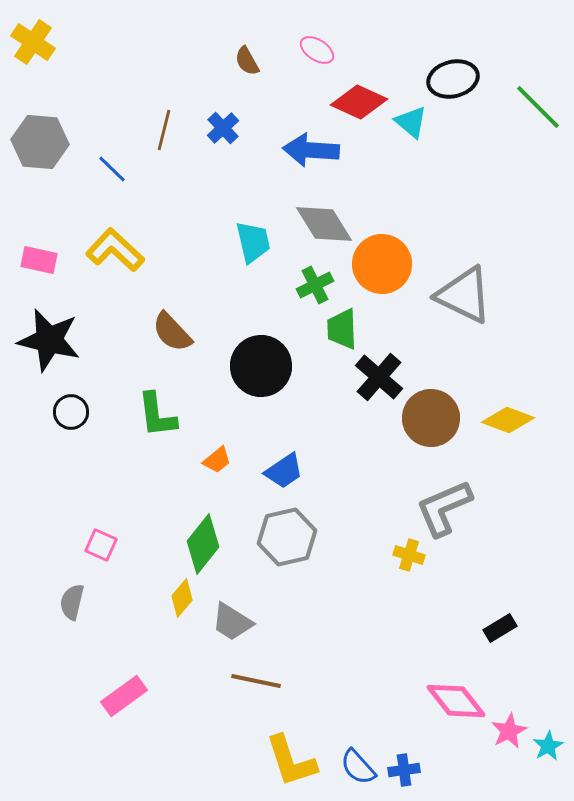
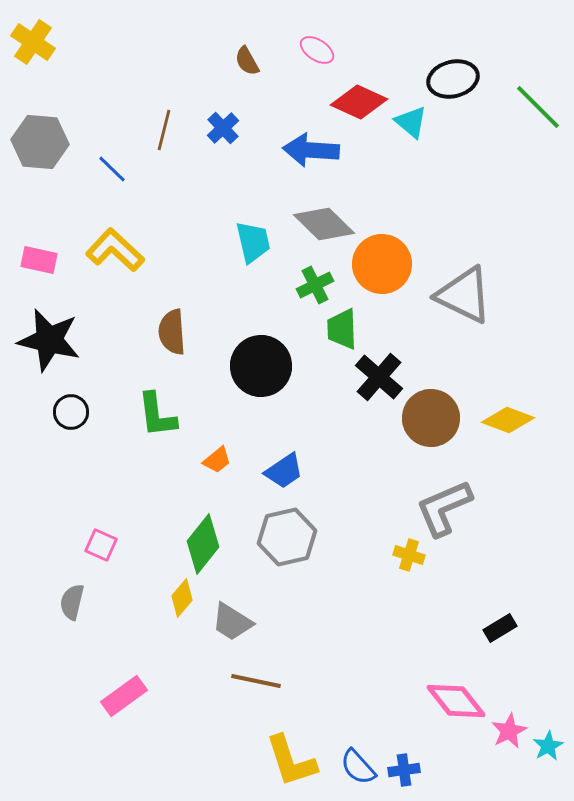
gray diamond at (324, 224): rotated 14 degrees counterclockwise
brown semicircle at (172, 332): rotated 39 degrees clockwise
